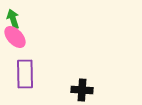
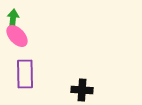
green arrow: rotated 24 degrees clockwise
pink ellipse: moved 2 px right, 1 px up
